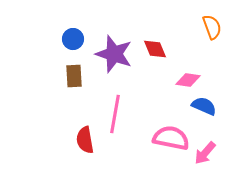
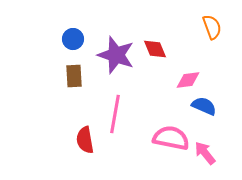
purple star: moved 2 px right, 1 px down
pink diamond: rotated 15 degrees counterclockwise
pink arrow: rotated 100 degrees clockwise
